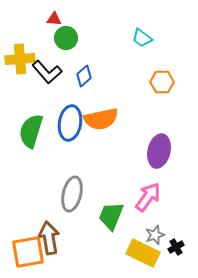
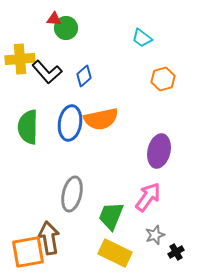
green circle: moved 10 px up
orange hexagon: moved 1 px right, 3 px up; rotated 15 degrees counterclockwise
green semicircle: moved 3 px left, 4 px up; rotated 16 degrees counterclockwise
black cross: moved 5 px down
yellow rectangle: moved 28 px left
